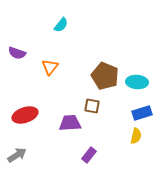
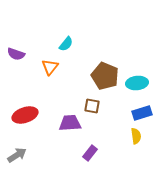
cyan semicircle: moved 5 px right, 19 px down
purple semicircle: moved 1 px left, 1 px down
cyan ellipse: moved 1 px down; rotated 10 degrees counterclockwise
yellow semicircle: rotated 21 degrees counterclockwise
purple rectangle: moved 1 px right, 2 px up
